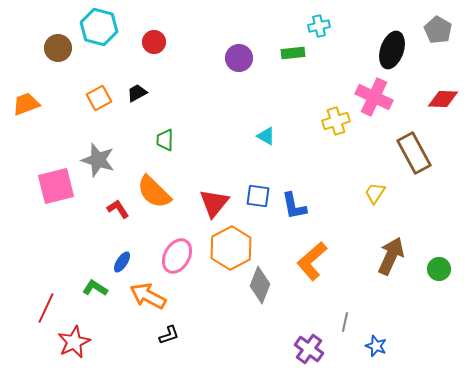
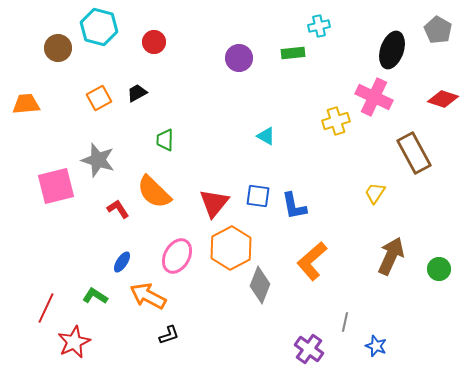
red diamond: rotated 16 degrees clockwise
orange trapezoid: rotated 16 degrees clockwise
green L-shape: moved 8 px down
